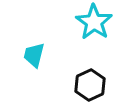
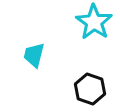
black hexagon: moved 4 px down; rotated 16 degrees counterclockwise
